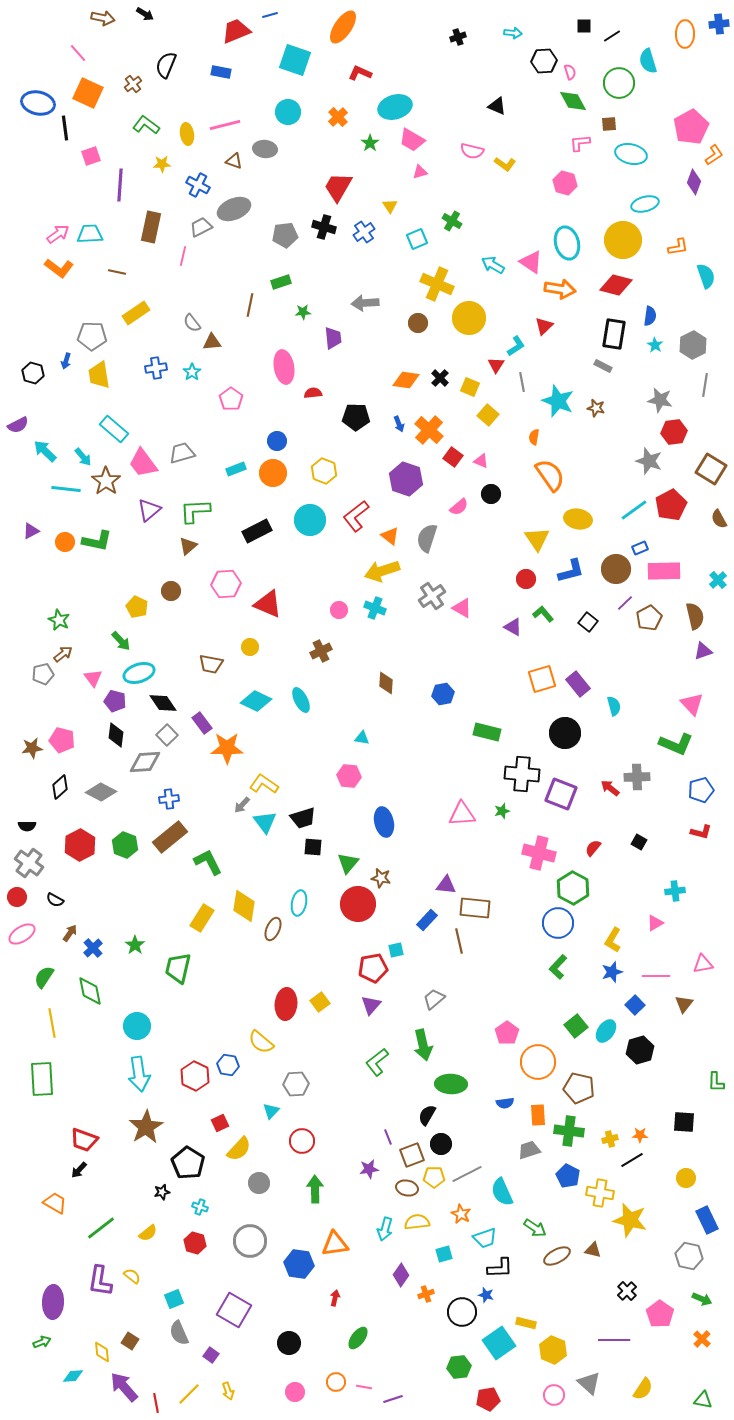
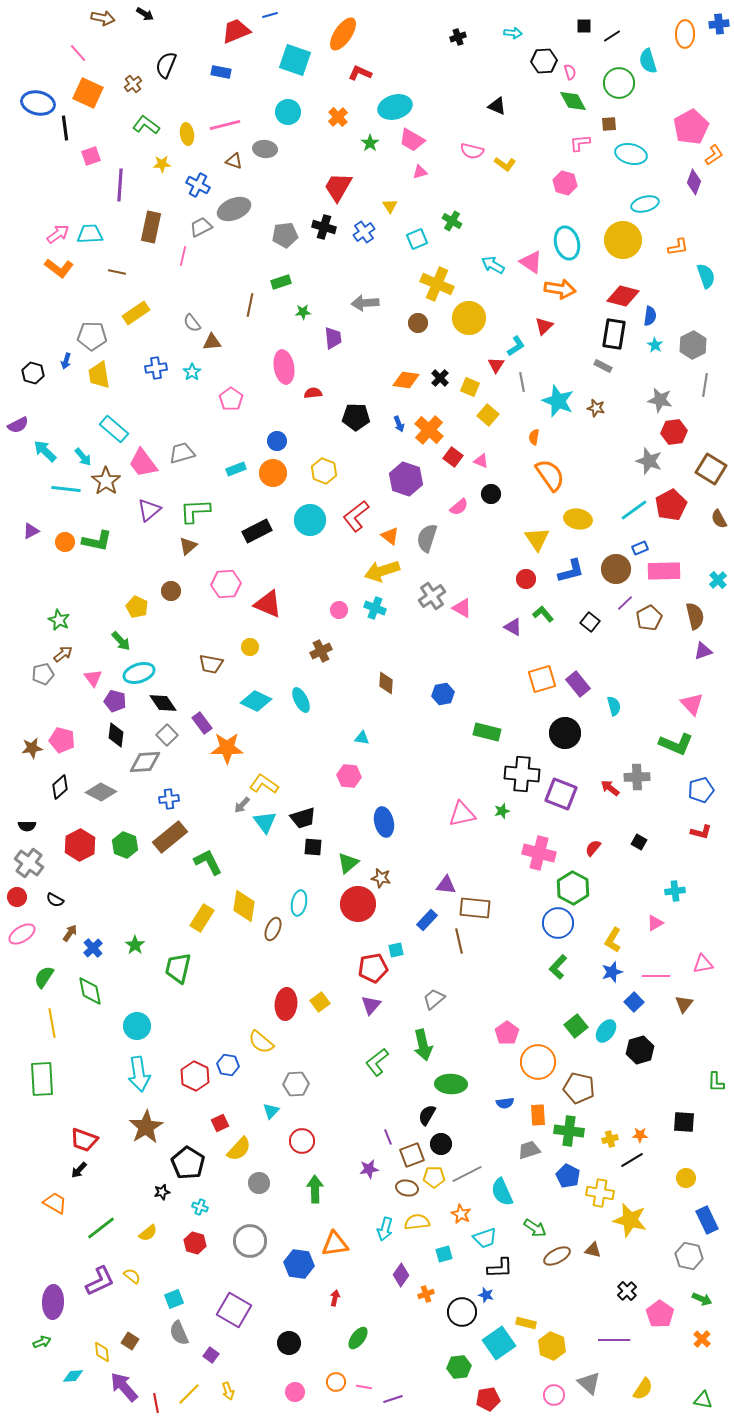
orange ellipse at (343, 27): moved 7 px down
red diamond at (616, 285): moved 7 px right, 11 px down
black square at (588, 622): moved 2 px right
pink triangle at (462, 814): rotated 8 degrees counterclockwise
green triangle at (348, 863): rotated 10 degrees clockwise
blue square at (635, 1005): moved 1 px left, 3 px up
purple L-shape at (100, 1281): rotated 124 degrees counterclockwise
yellow hexagon at (553, 1350): moved 1 px left, 4 px up
